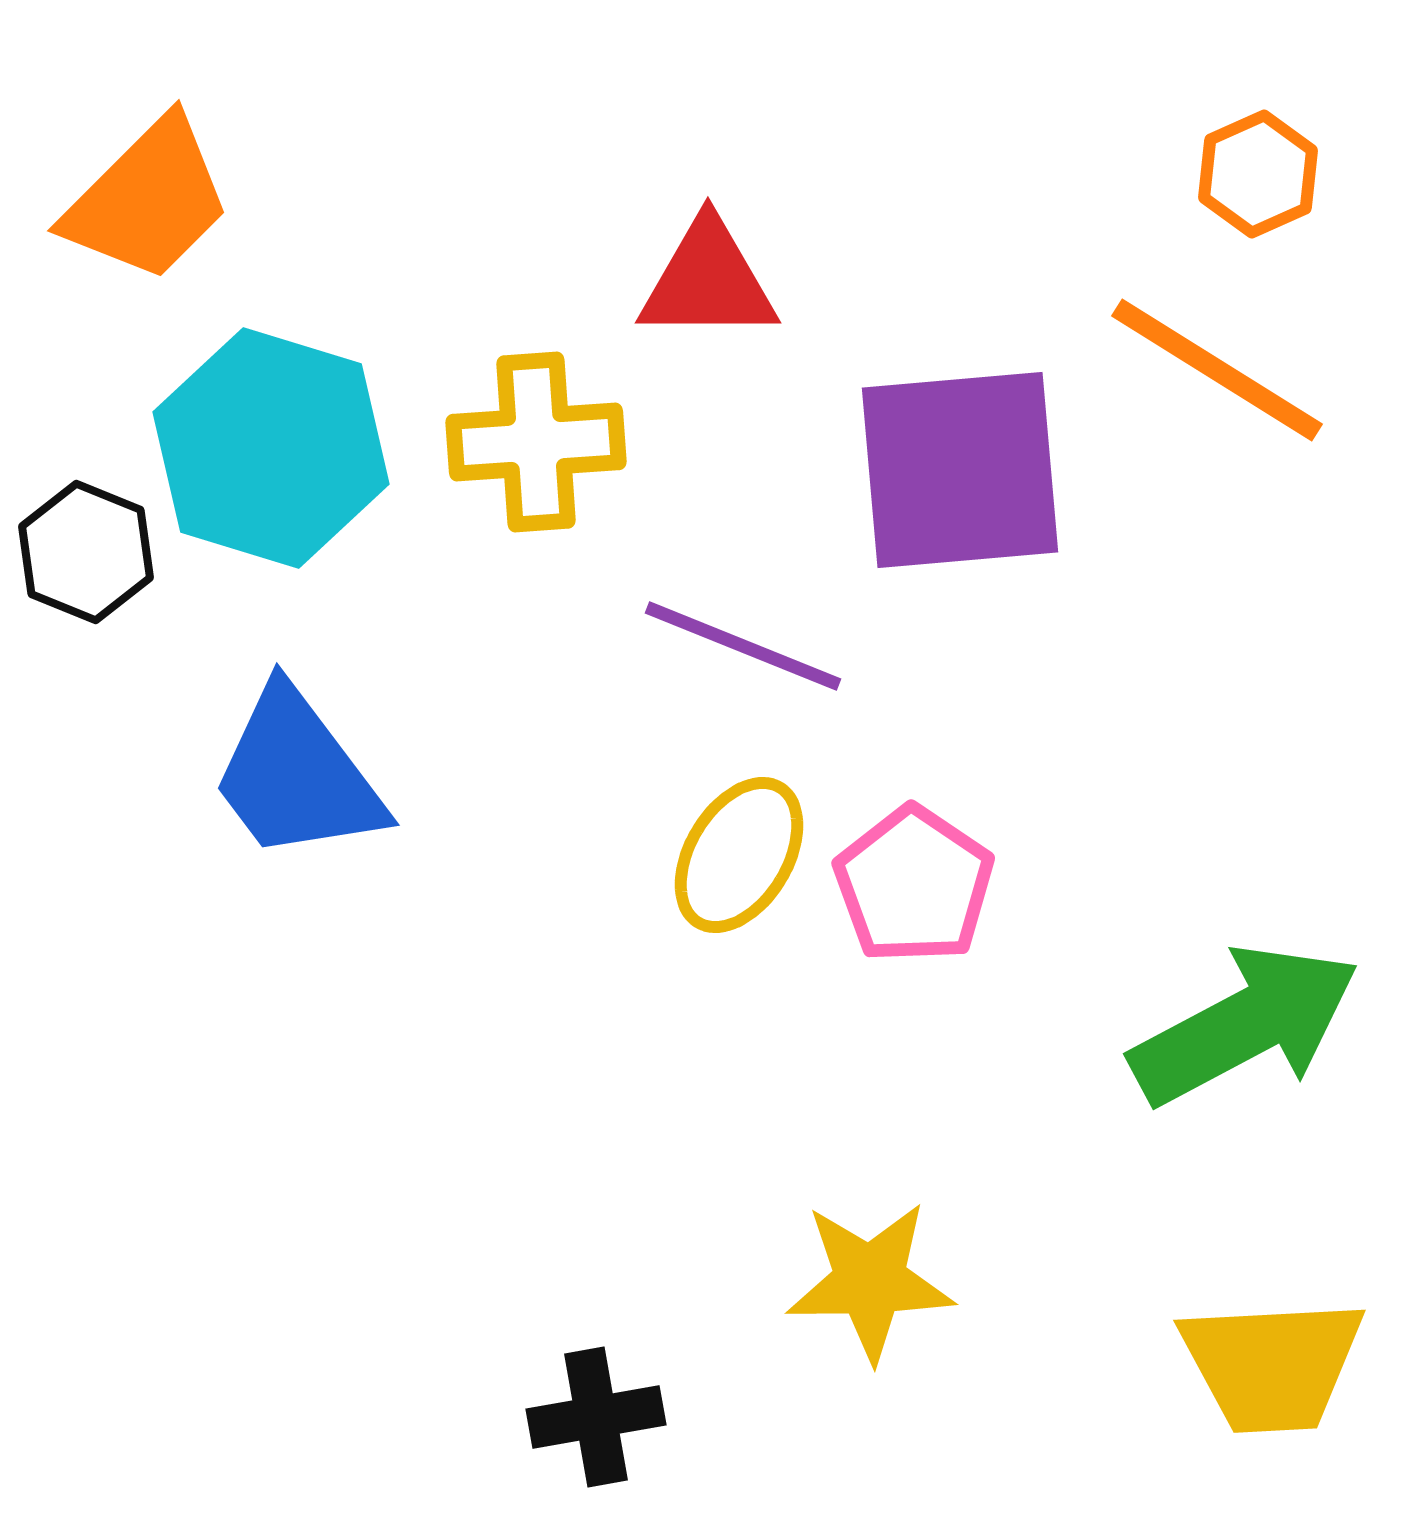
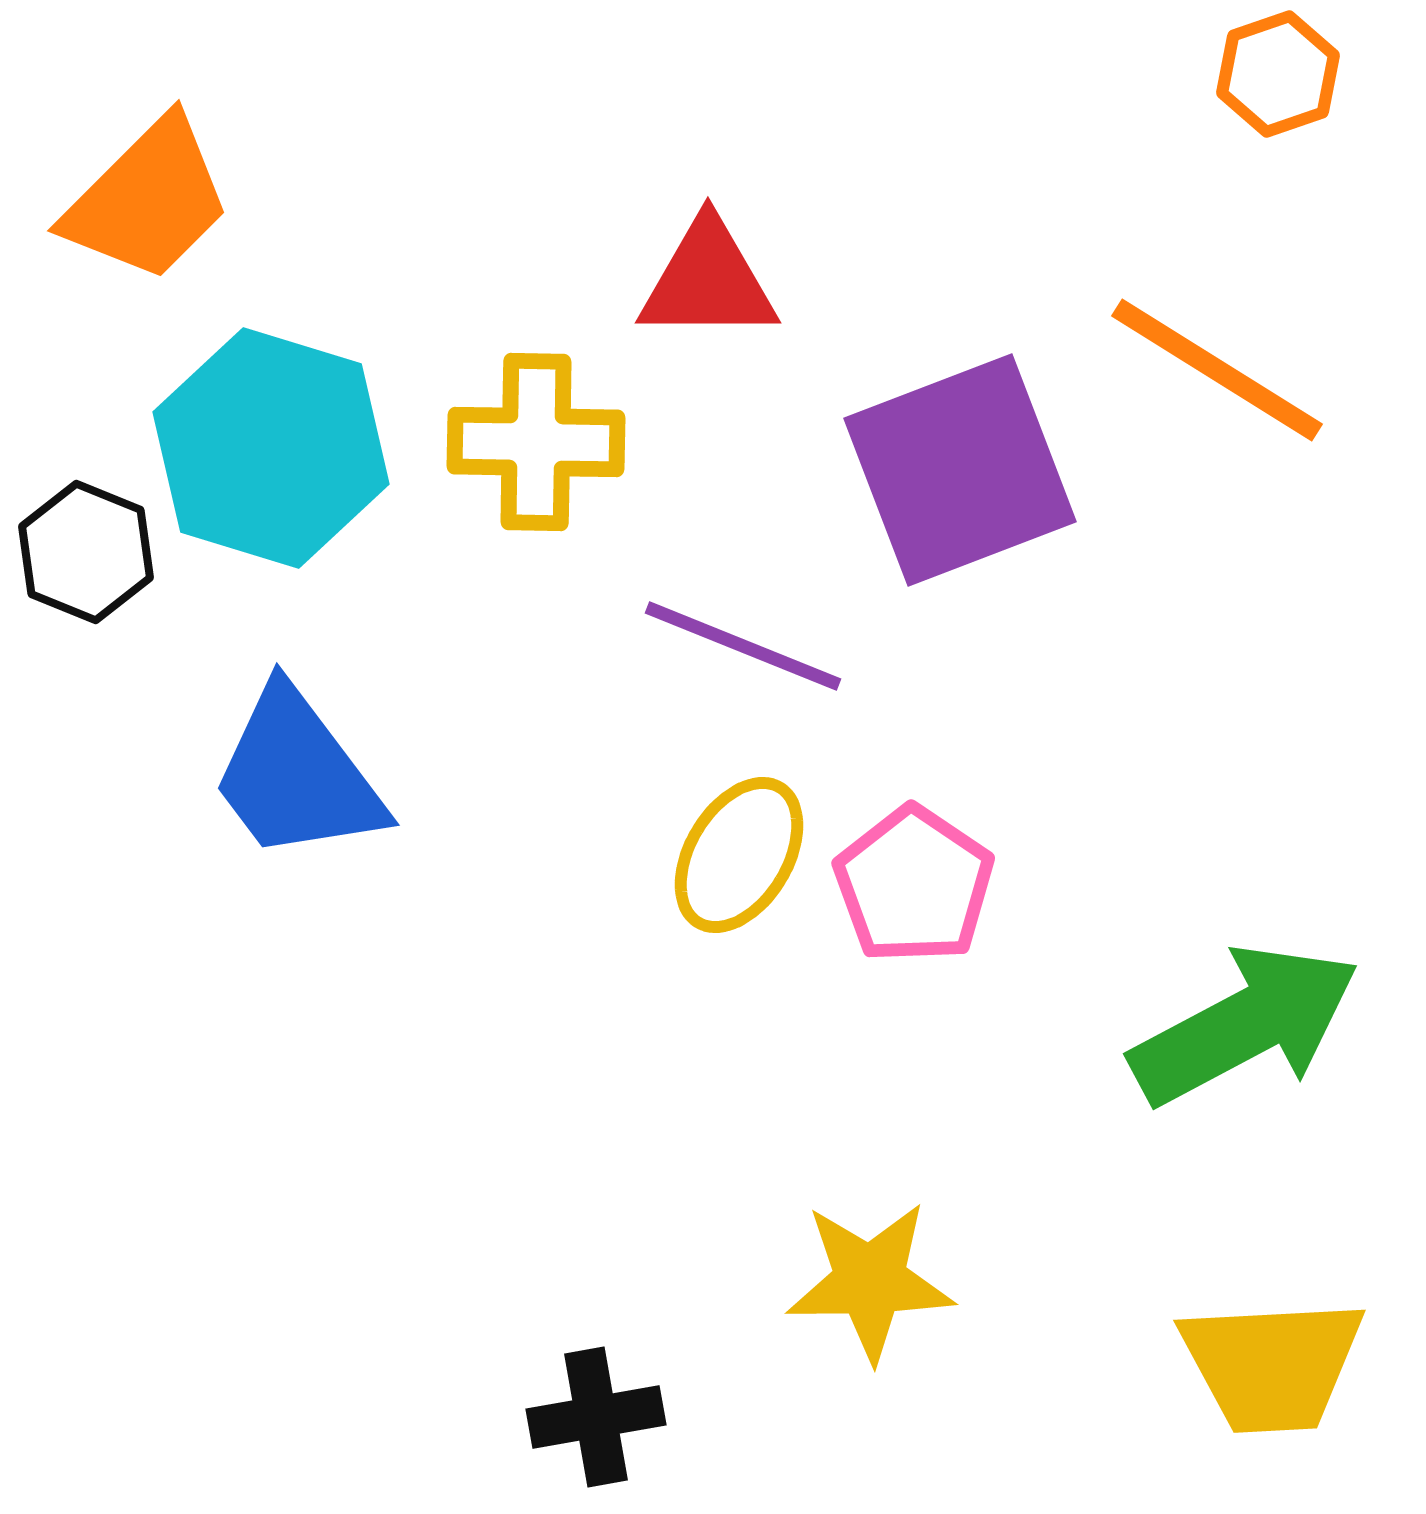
orange hexagon: moved 20 px right, 100 px up; rotated 5 degrees clockwise
yellow cross: rotated 5 degrees clockwise
purple square: rotated 16 degrees counterclockwise
